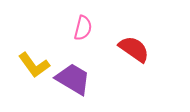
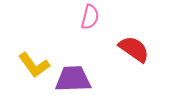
pink semicircle: moved 7 px right, 11 px up
purple trapezoid: rotated 33 degrees counterclockwise
